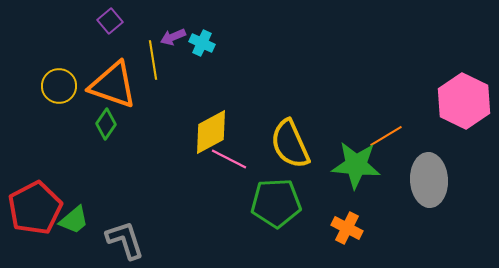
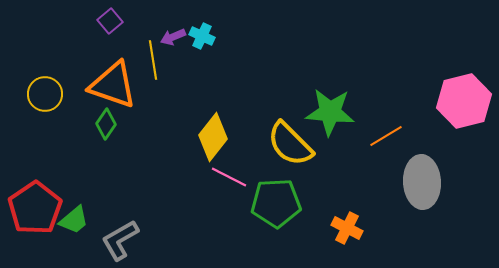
cyan cross: moved 7 px up
yellow circle: moved 14 px left, 8 px down
pink hexagon: rotated 20 degrees clockwise
yellow diamond: moved 2 px right, 5 px down; rotated 24 degrees counterclockwise
yellow semicircle: rotated 21 degrees counterclockwise
pink line: moved 18 px down
green star: moved 26 px left, 53 px up
gray ellipse: moved 7 px left, 2 px down
red pentagon: rotated 6 degrees counterclockwise
gray L-shape: moved 5 px left; rotated 102 degrees counterclockwise
